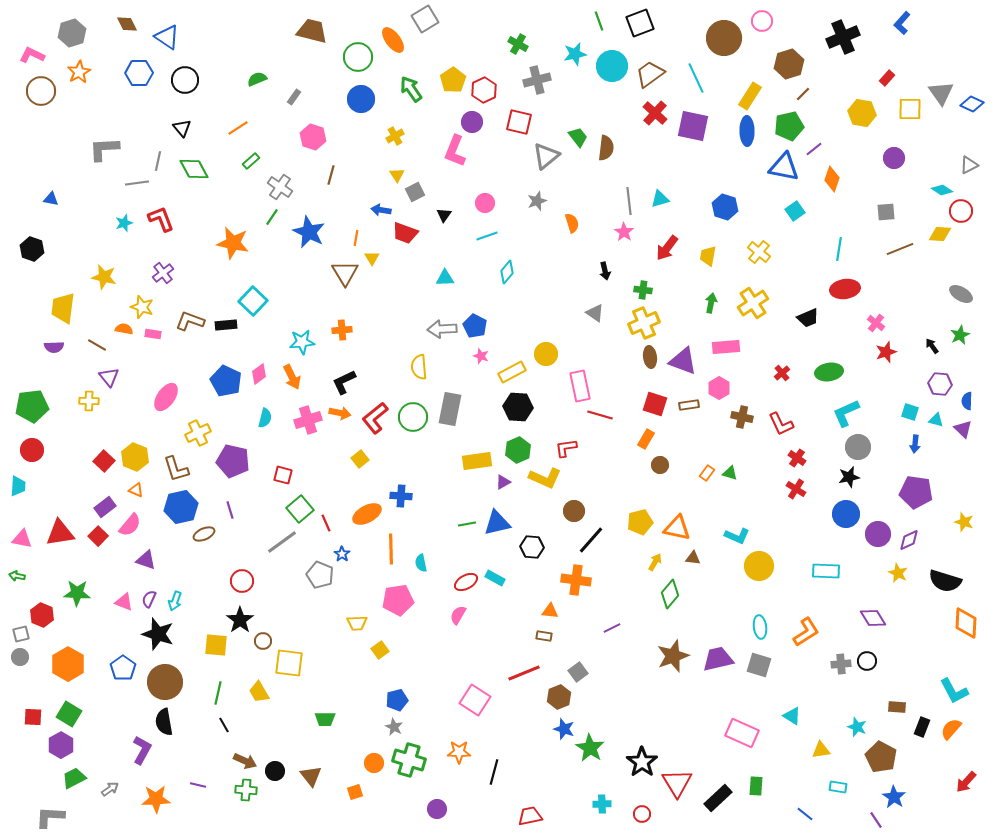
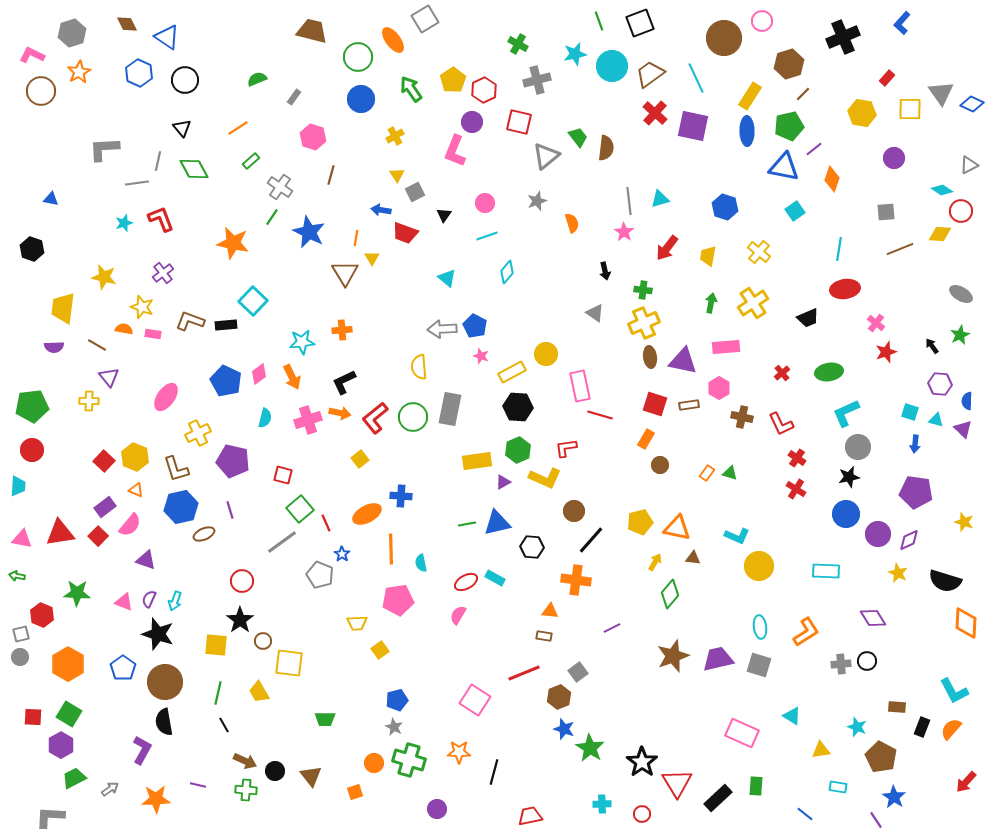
blue hexagon at (139, 73): rotated 24 degrees clockwise
cyan triangle at (445, 278): moved 2 px right; rotated 42 degrees clockwise
purple triangle at (683, 361): rotated 8 degrees counterclockwise
